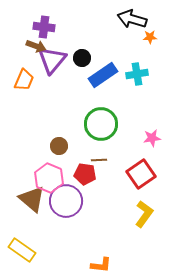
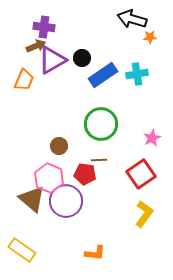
brown arrow: rotated 42 degrees counterclockwise
purple triangle: rotated 20 degrees clockwise
pink star: rotated 18 degrees counterclockwise
orange L-shape: moved 6 px left, 12 px up
